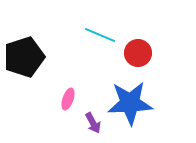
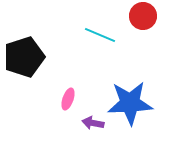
red circle: moved 5 px right, 37 px up
purple arrow: rotated 130 degrees clockwise
